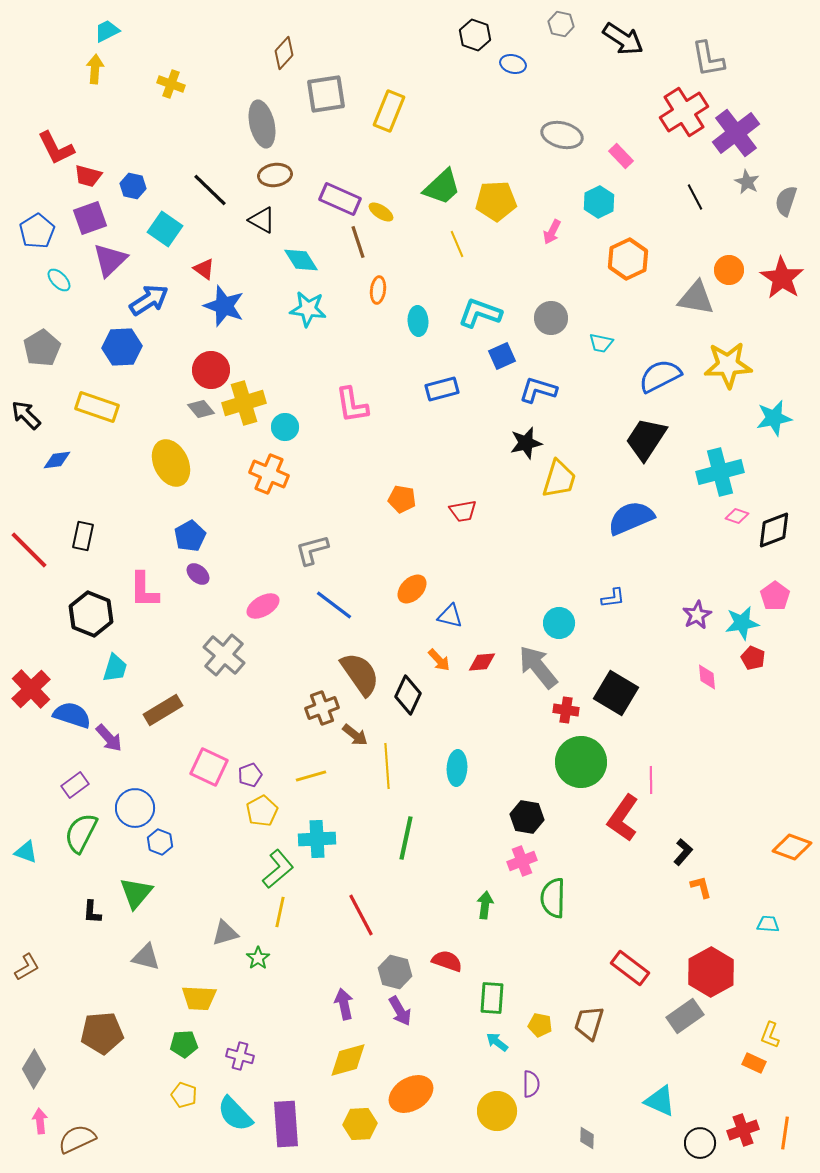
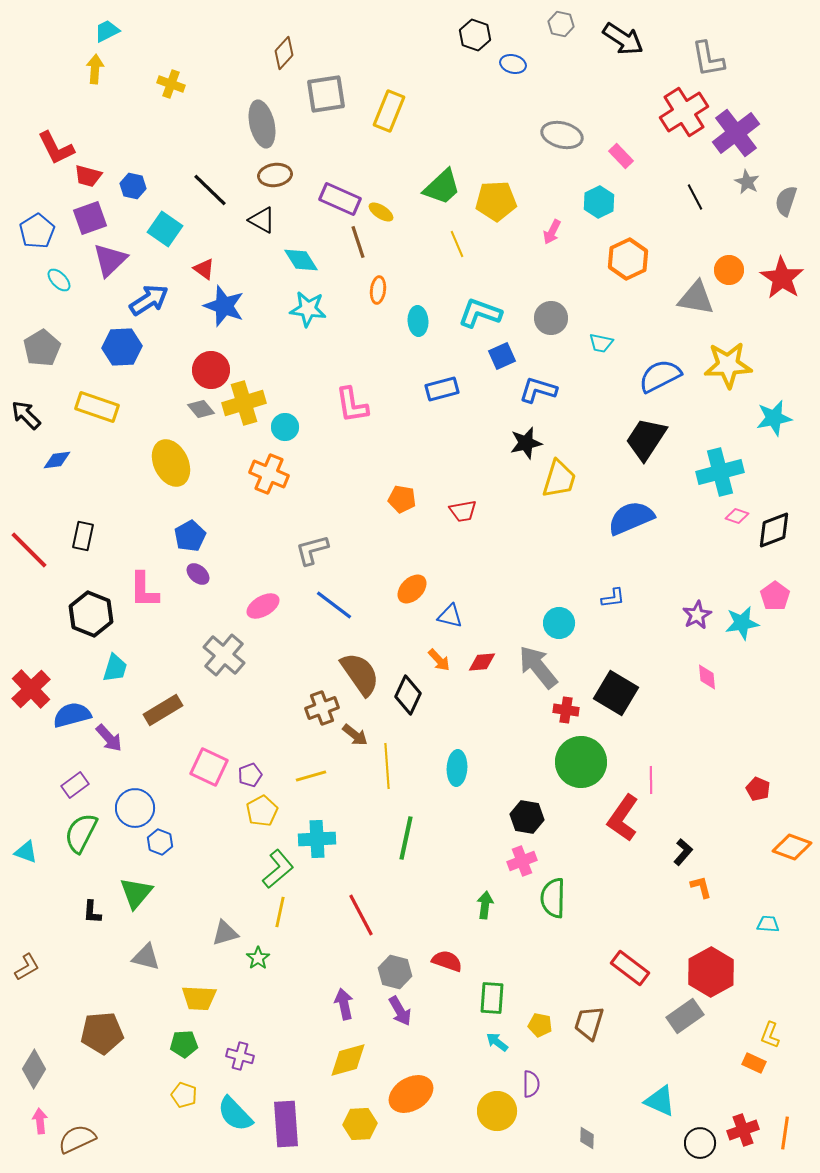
red pentagon at (753, 658): moved 5 px right, 131 px down
blue semicircle at (72, 715): rotated 33 degrees counterclockwise
